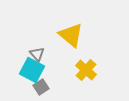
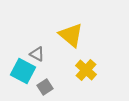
gray triangle: rotated 21 degrees counterclockwise
cyan square: moved 9 px left, 1 px down
gray square: moved 4 px right
